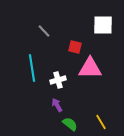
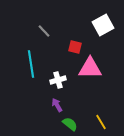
white square: rotated 30 degrees counterclockwise
cyan line: moved 1 px left, 4 px up
